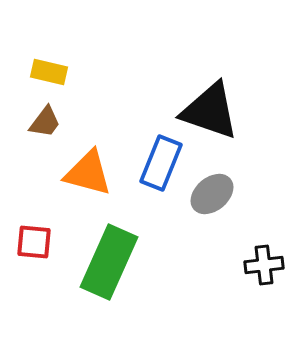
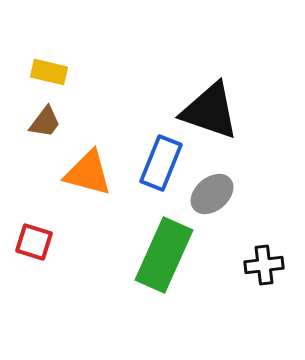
red square: rotated 12 degrees clockwise
green rectangle: moved 55 px right, 7 px up
